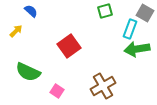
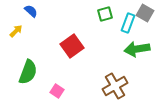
green square: moved 3 px down
cyan rectangle: moved 2 px left, 6 px up
red square: moved 3 px right
green semicircle: rotated 95 degrees counterclockwise
brown cross: moved 12 px right
